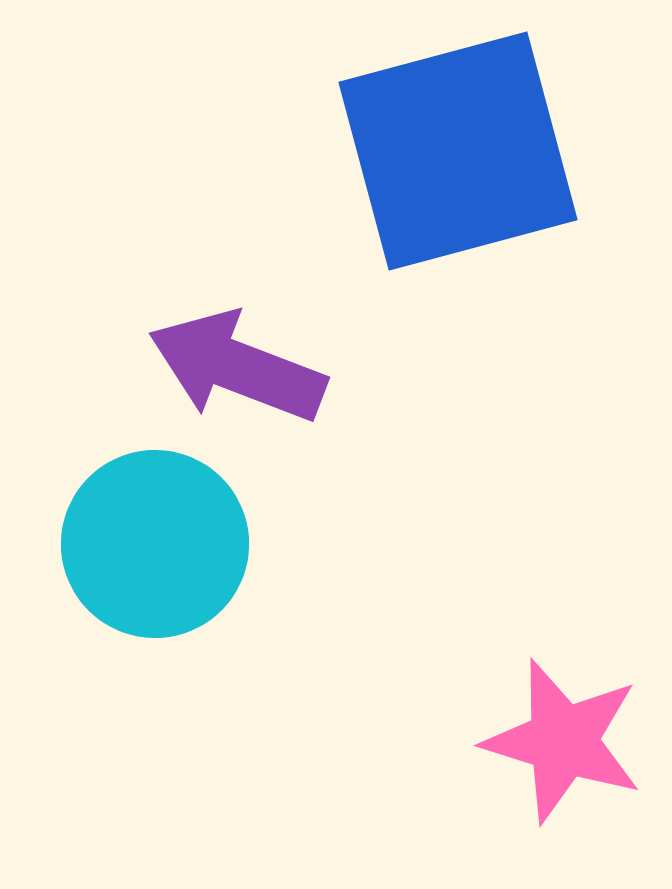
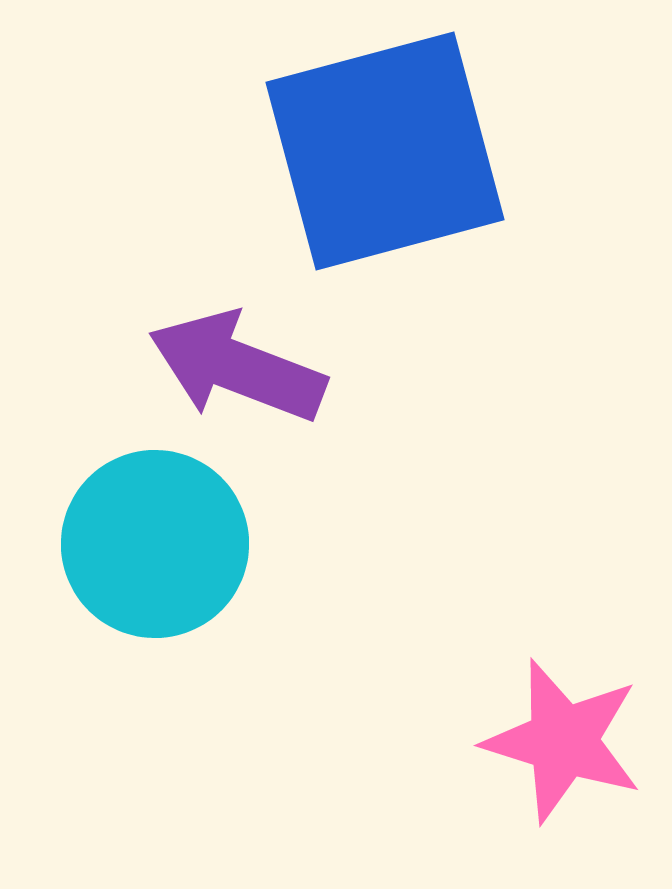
blue square: moved 73 px left
